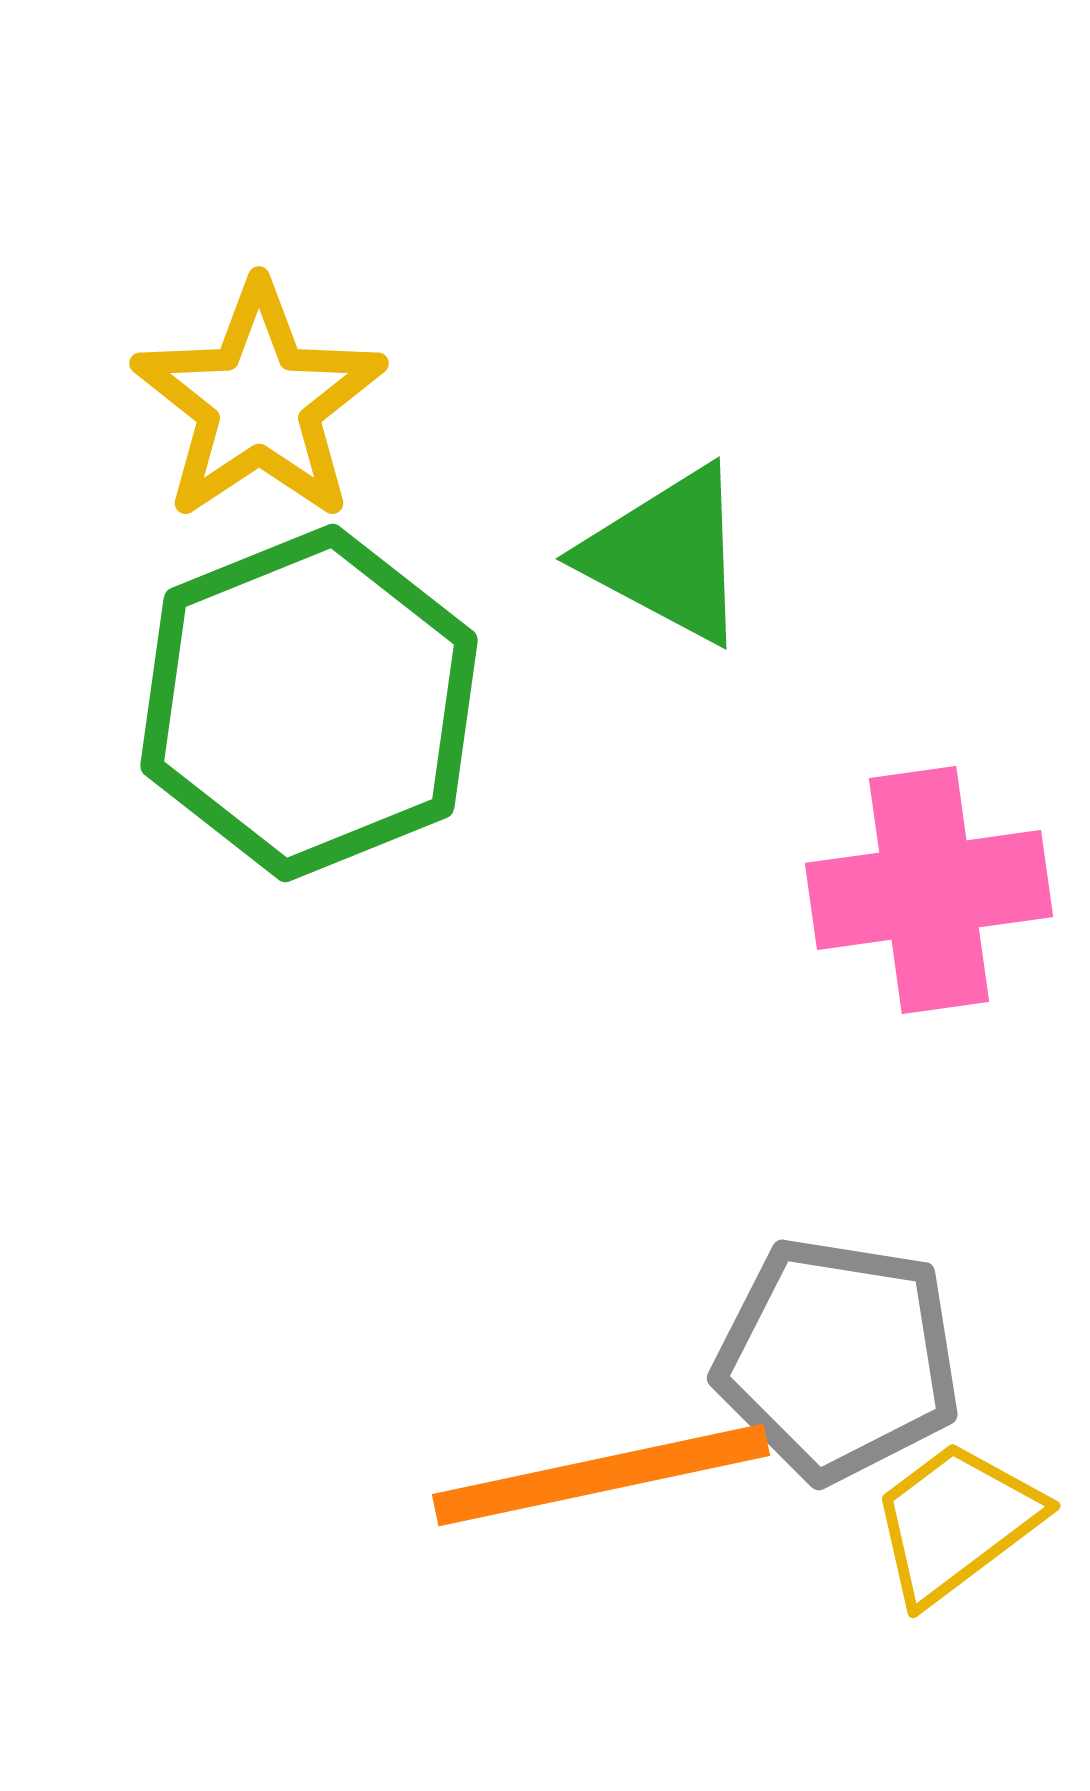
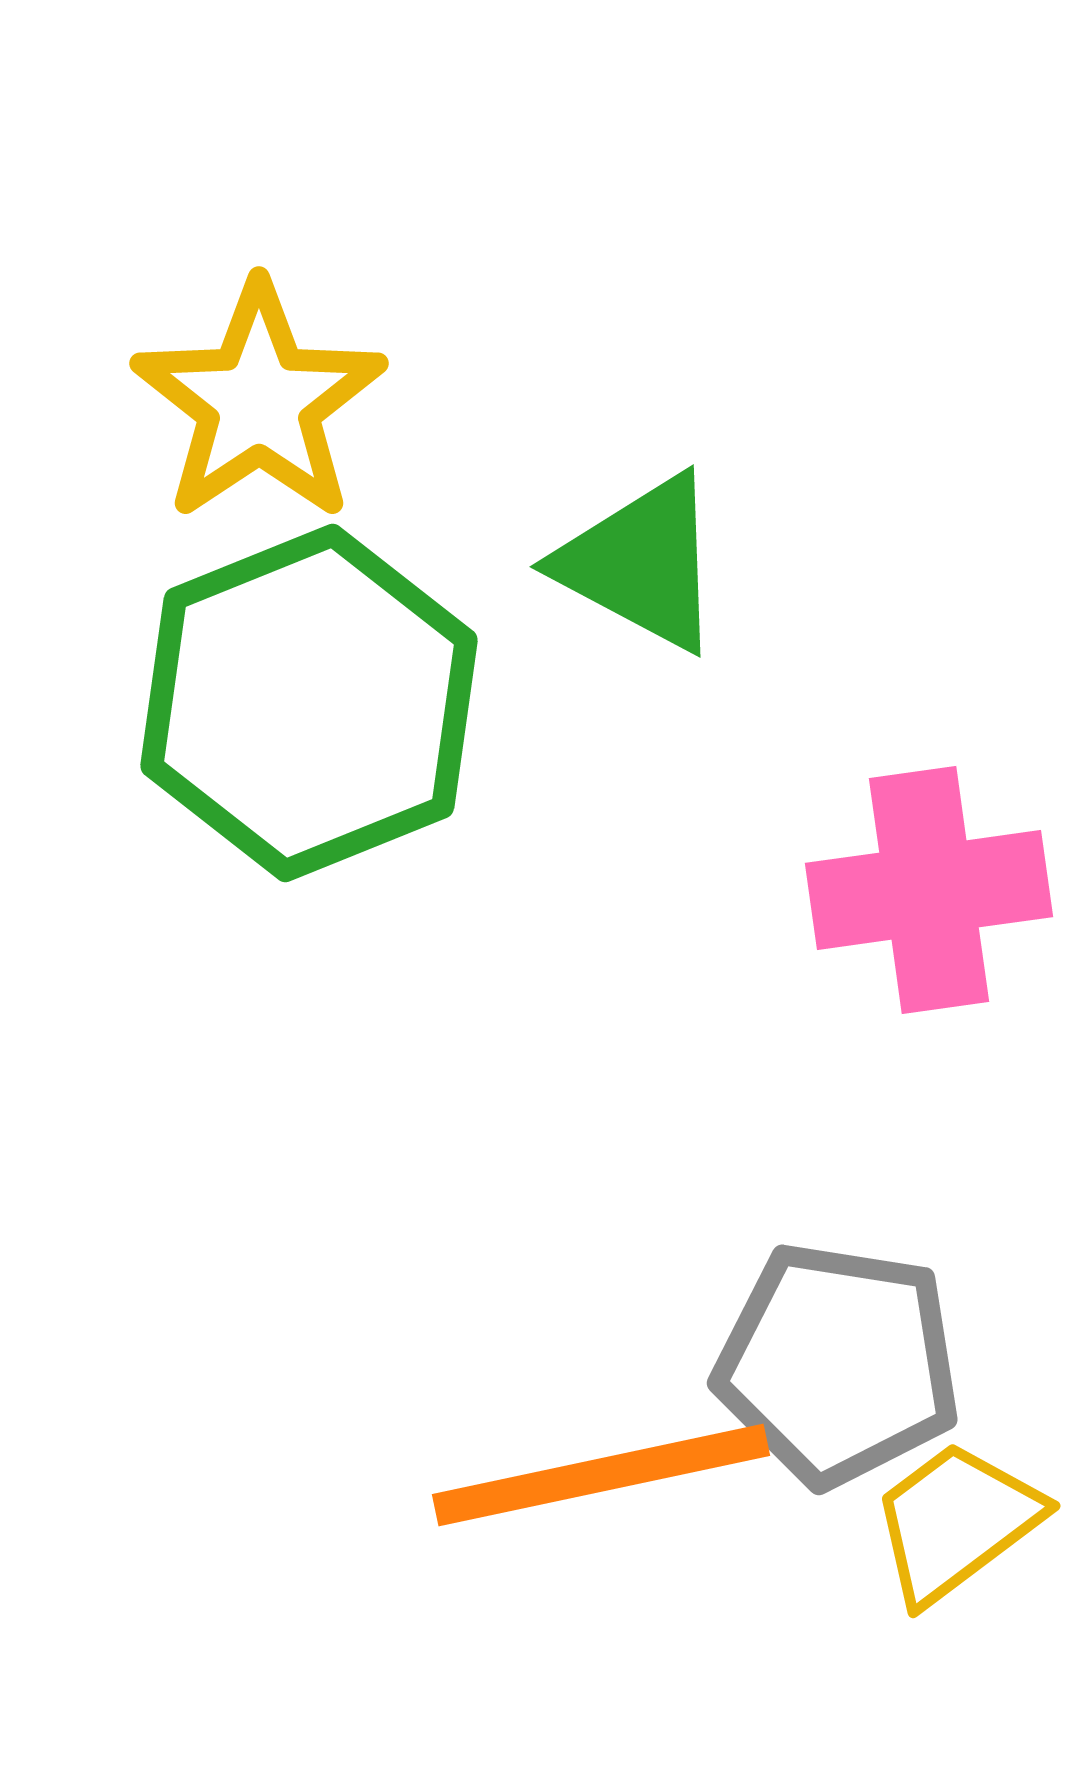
green triangle: moved 26 px left, 8 px down
gray pentagon: moved 5 px down
